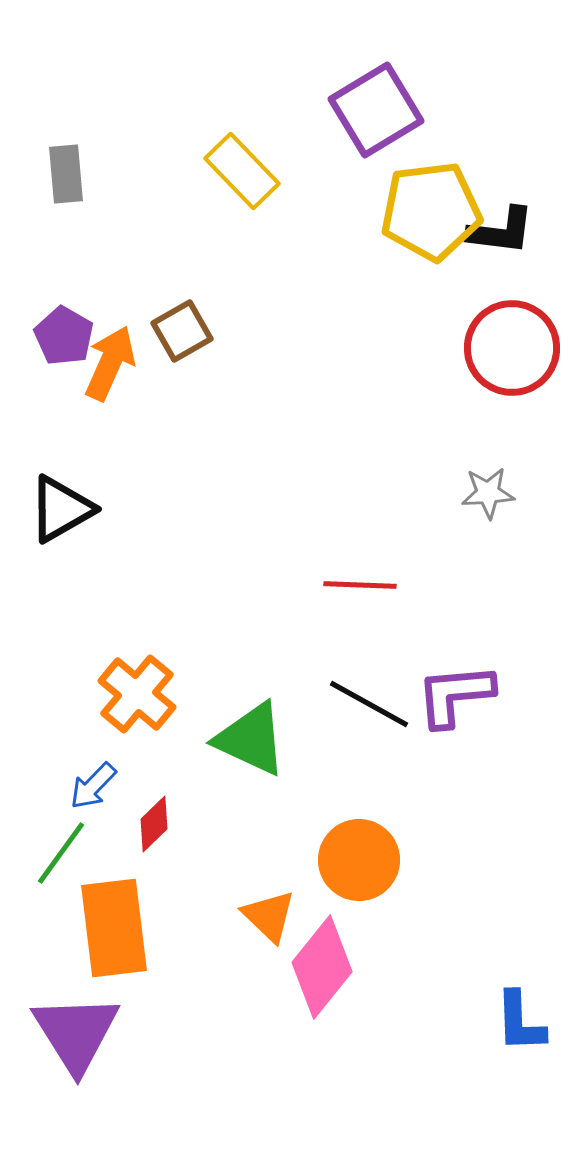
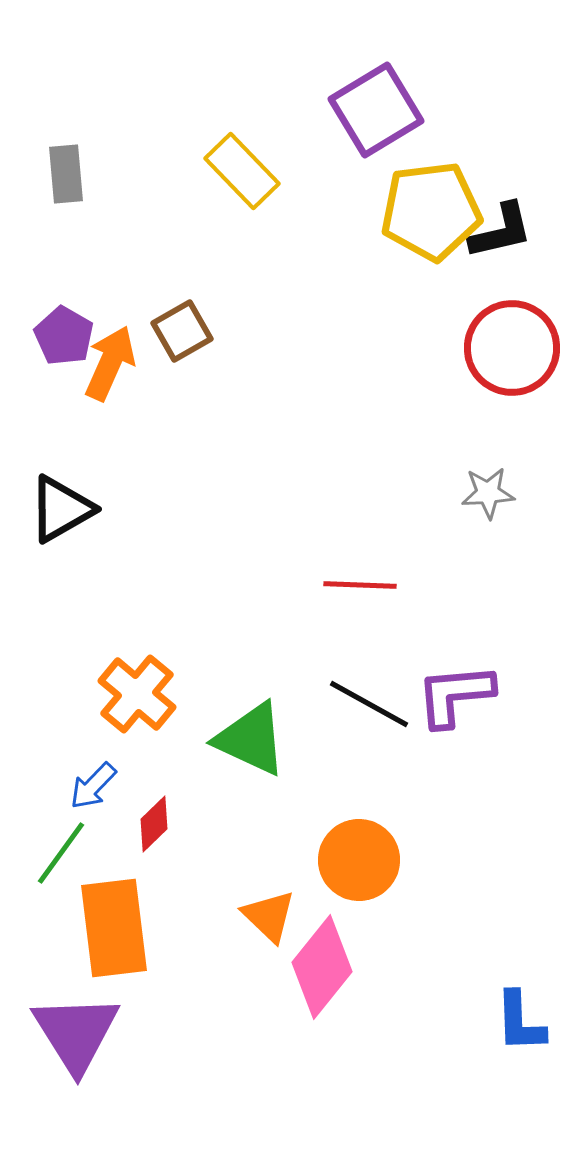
black L-shape: rotated 20 degrees counterclockwise
